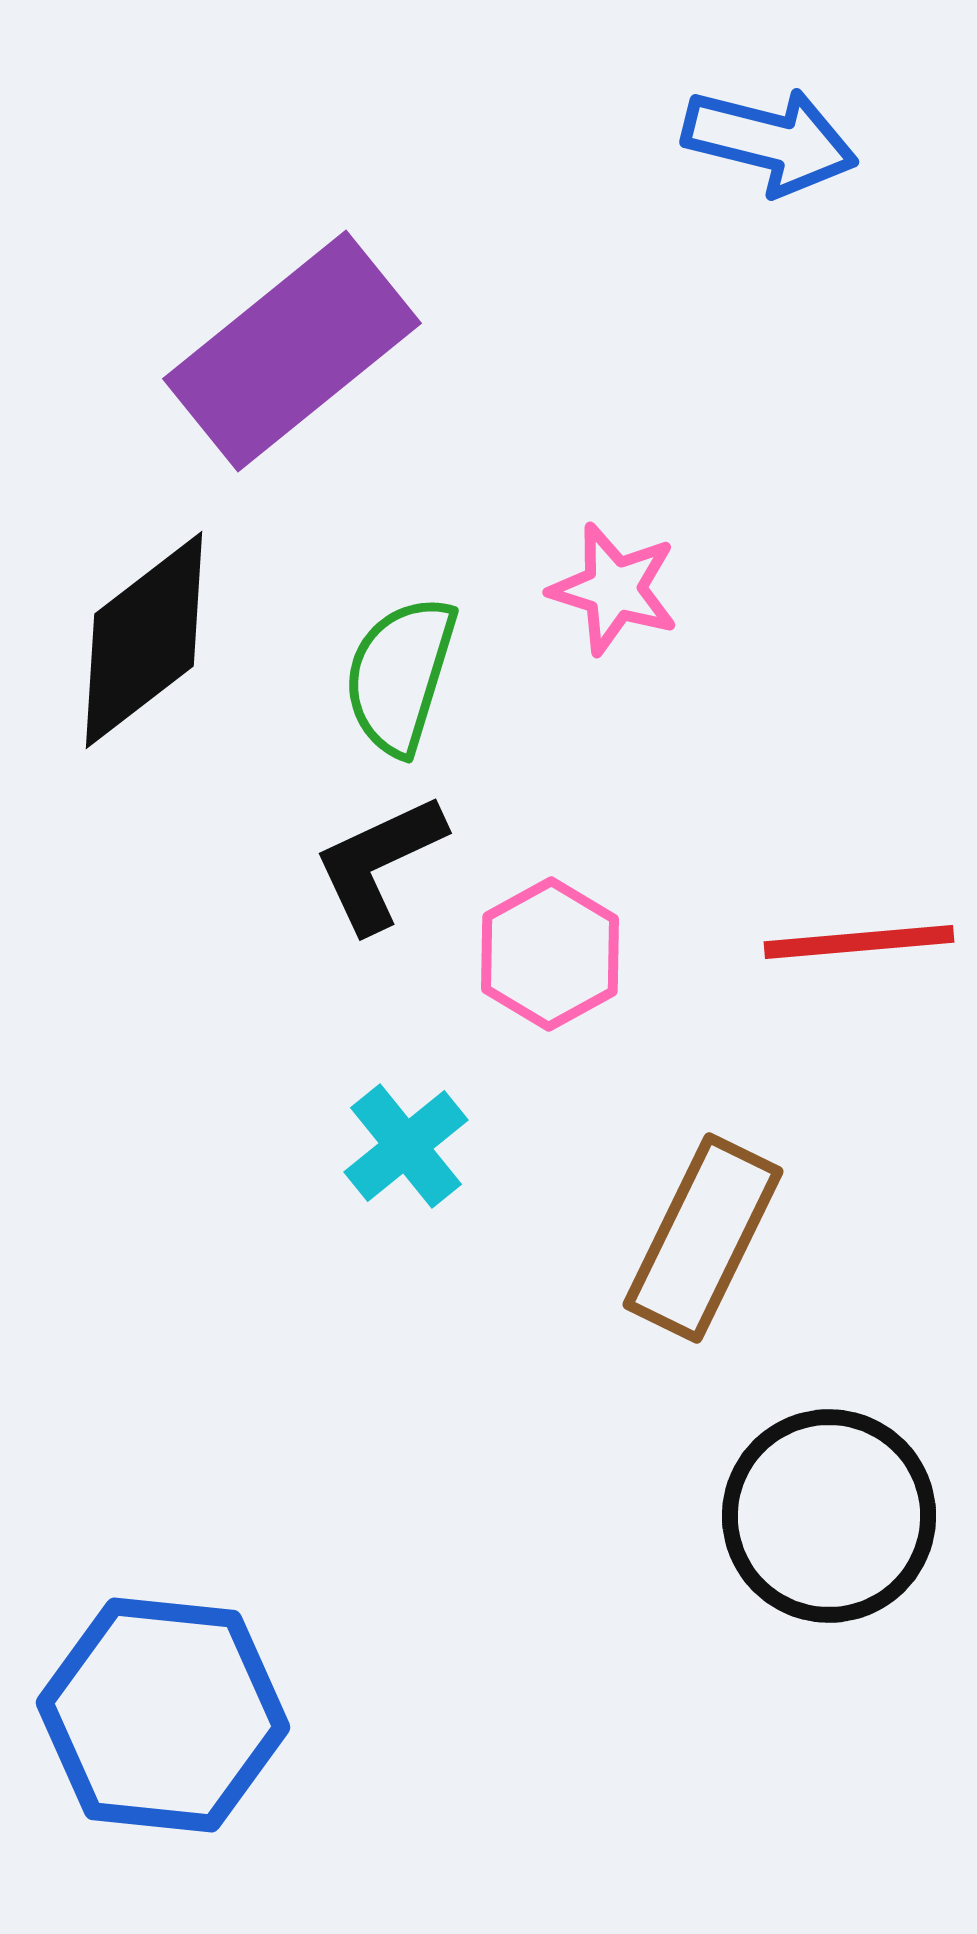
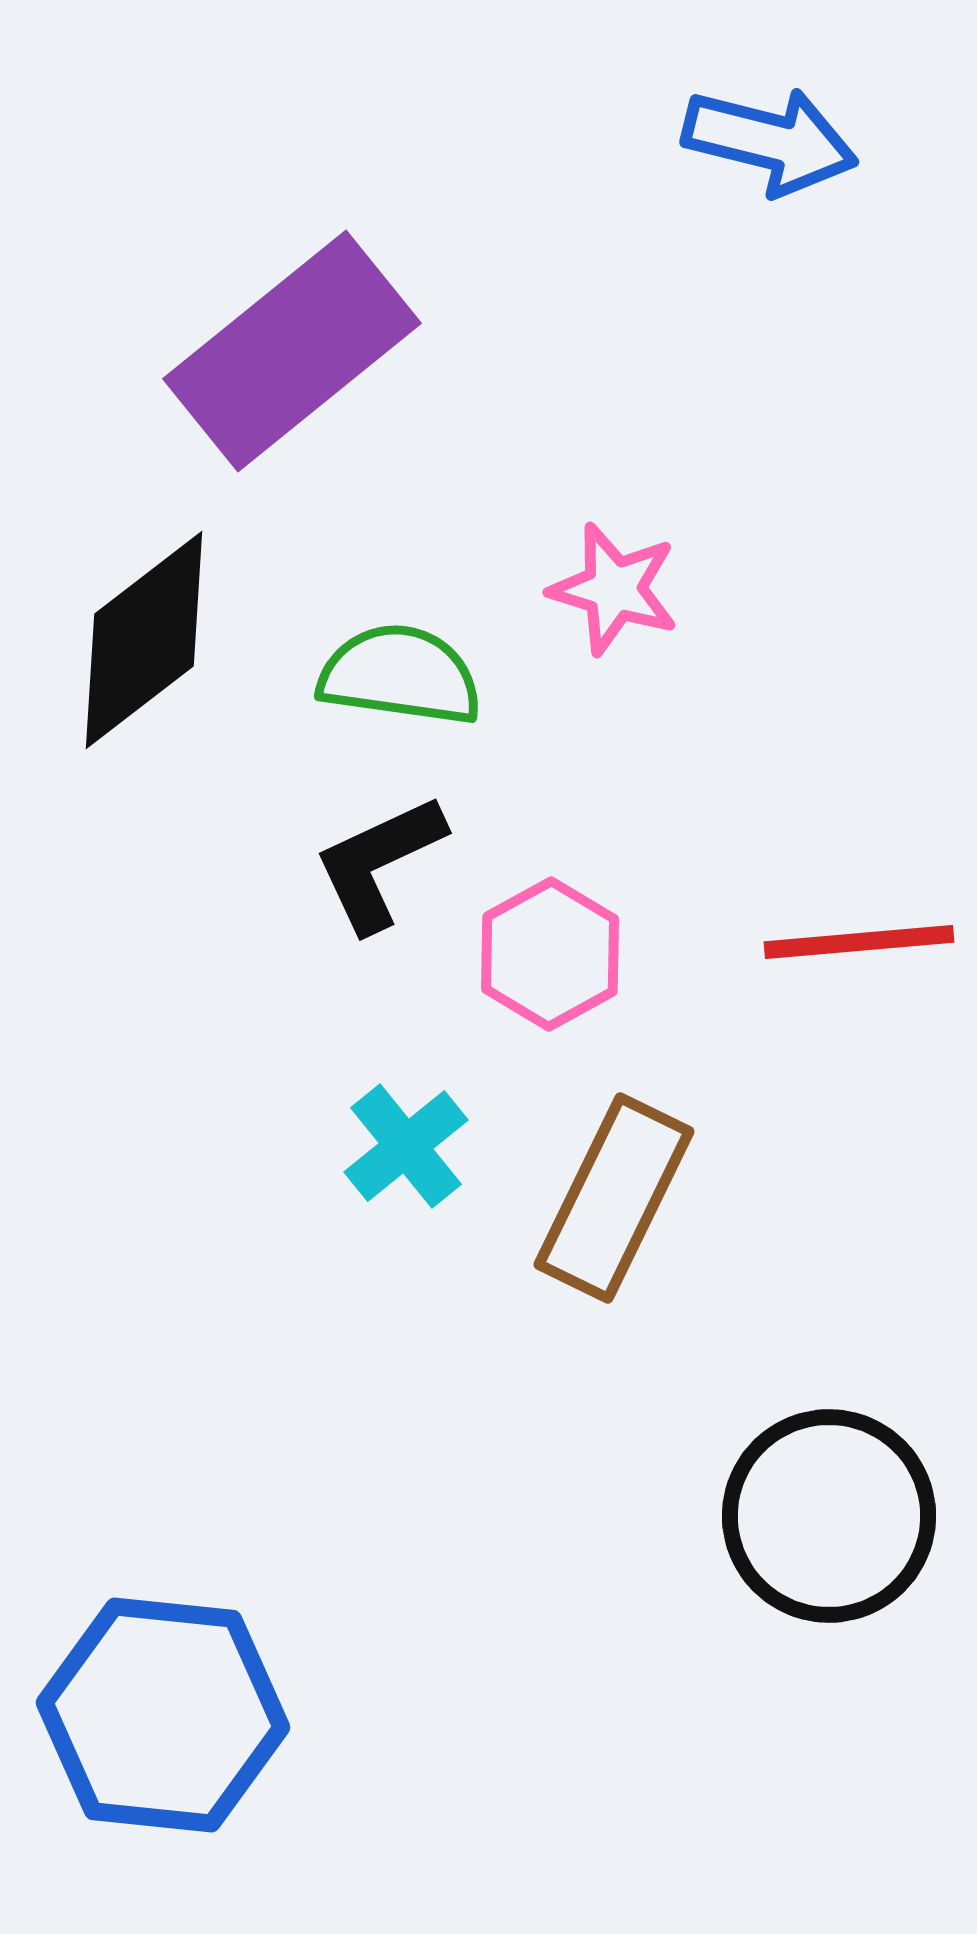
green semicircle: rotated 81 degrees clockwise
brown rectangle: moved 89 px left, 40 px up
